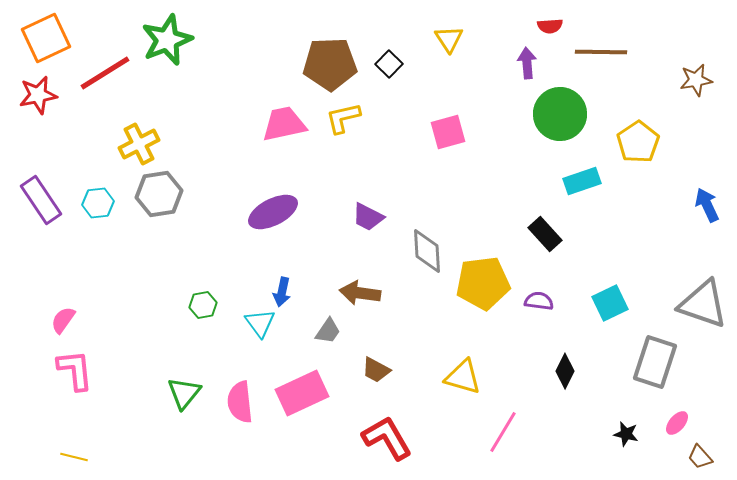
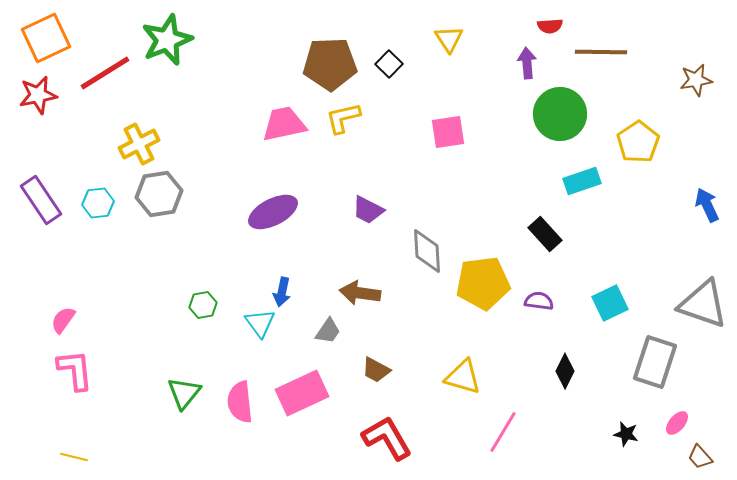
pink square at (448, 132): rotated 6 degrees clockwise
purple trapezoid at (368, 217): moved 7 px up
